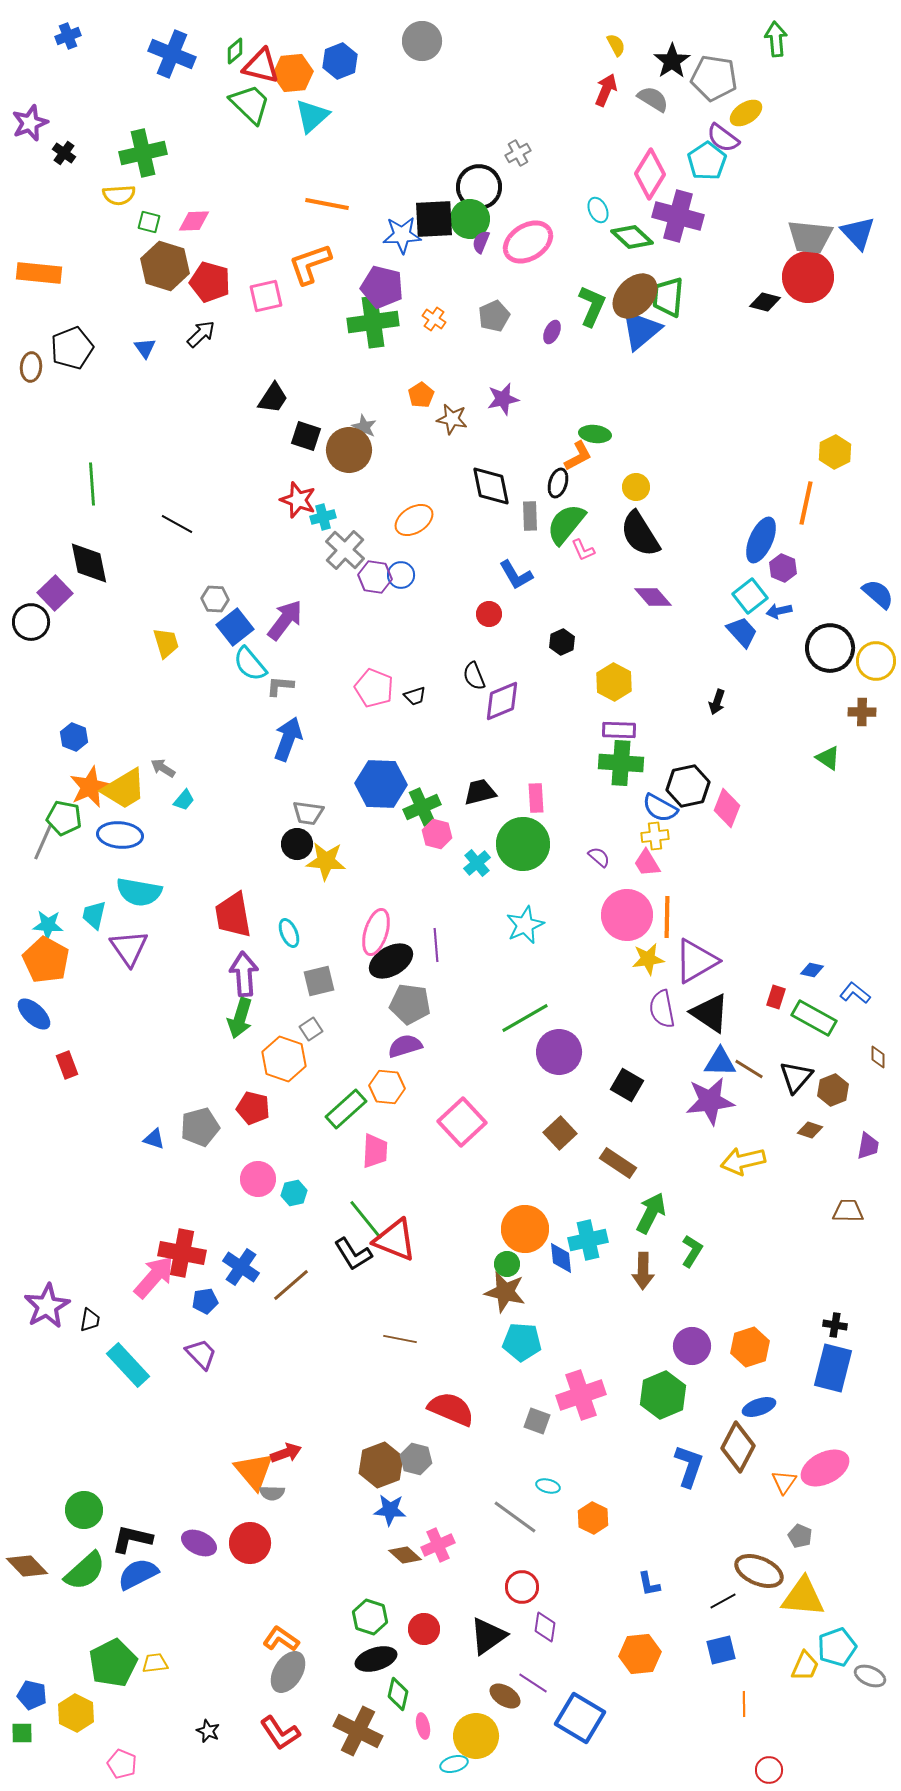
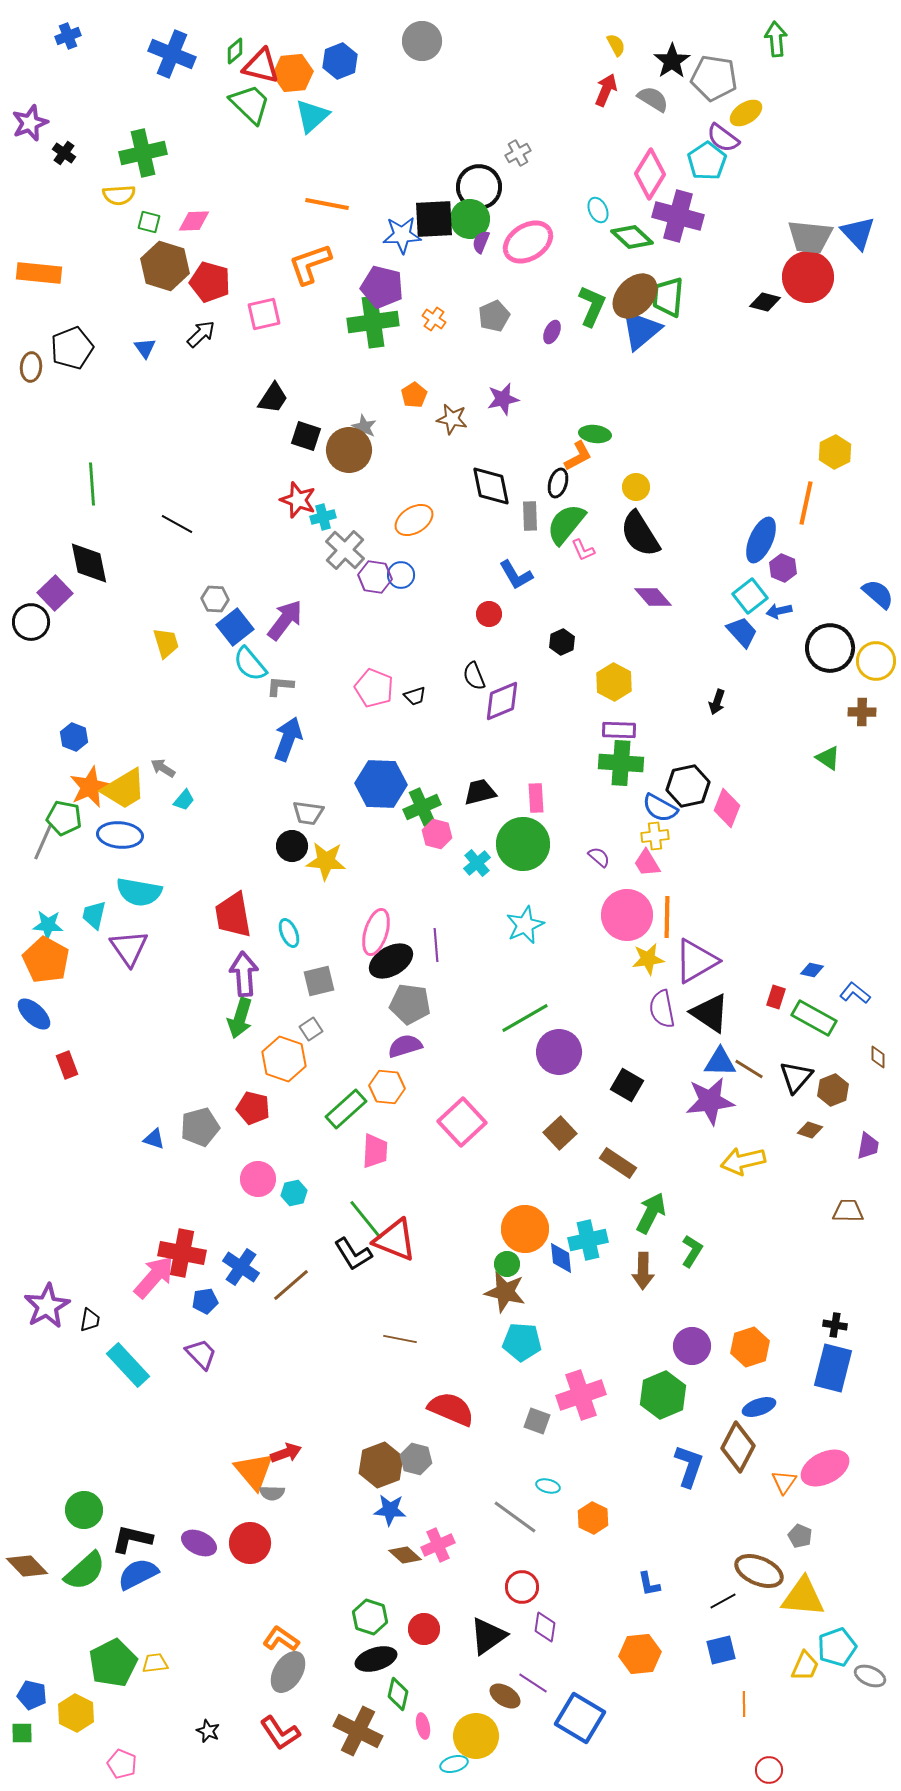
pink square at (266, 296): moved 2 px left, 18 px down
orange pentagon at (421, 395): moved 7 px left
black circle at (297, 844): moved 5 px left, 2 px down
